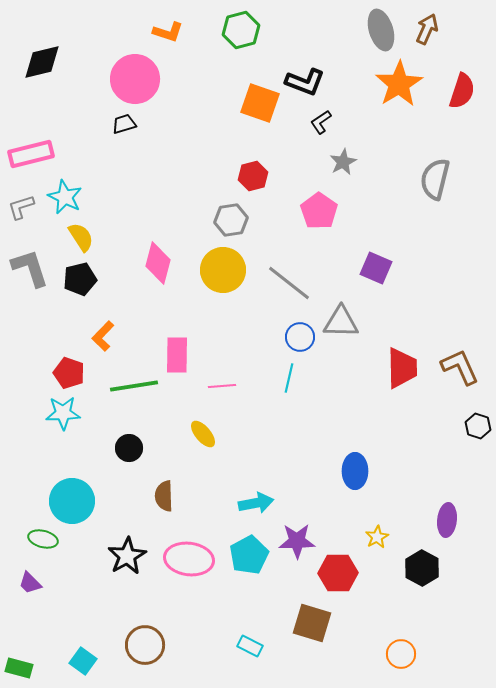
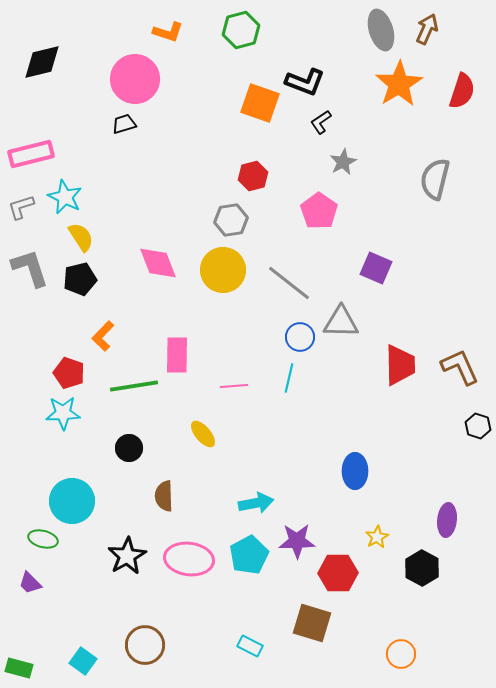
pink diamond at (158, 263): rotated 36 degrees counterclockwise
red trapezoid at (402, 368): moved 2 px left, 3 px up
pink line at (222, 386): moved 12 px right
